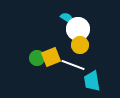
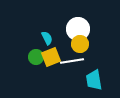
cyan semicircle: moved 20 px left, 20 px down; rotated 32 degrees clockwise
yellow circle: moved 1 px up
green circle: moved 1 px left, 1 px up
white line: moved 1 px left, 4 px up; rotated 30 degrees counterclockwise
cyan trapezoid: moved 2 px right, 1 px up
